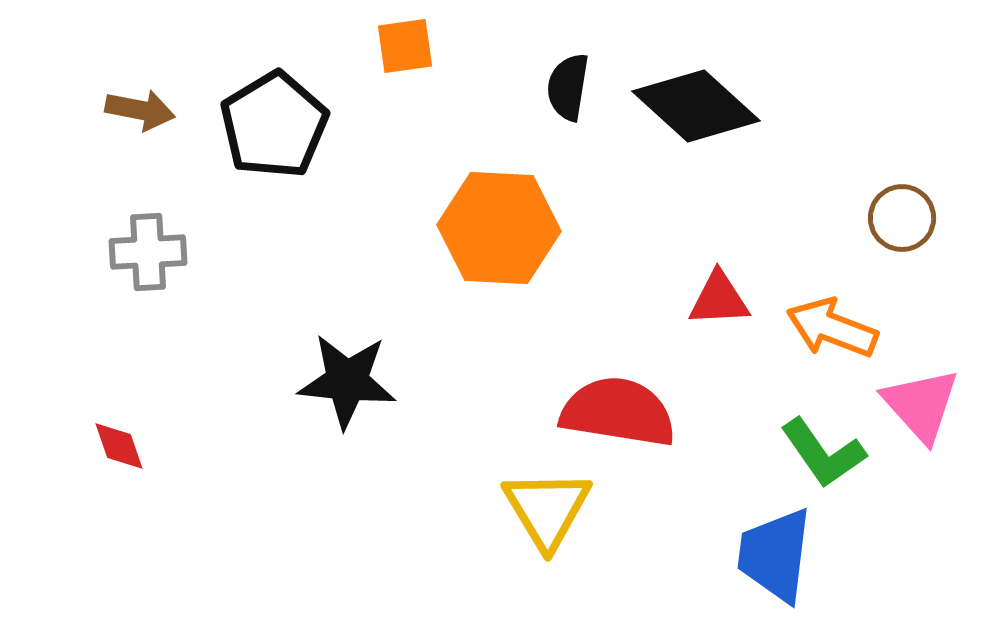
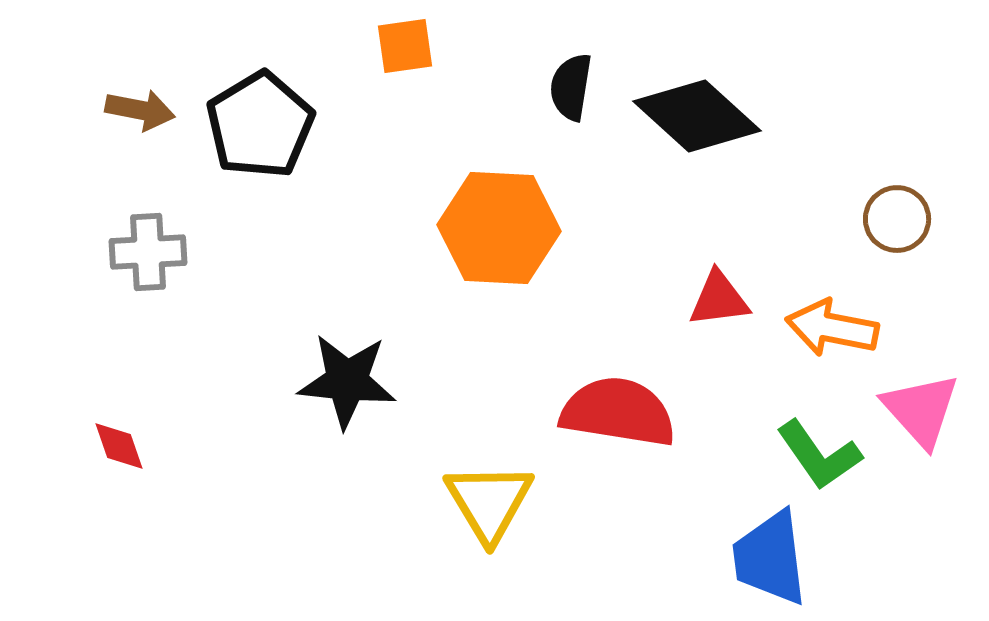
black semicircle: moved 3 px right
black diamond: moved 1 px right, 10 px down
black pentagon: moved 14 px left
brown circle: moved 5 px left, 1 px down
red triangle: rotated 4 degrees counterclockwise
orange arrow: rotated 10 degrees counterclockwise
pink triangle: moved 5 px down
green L-shape: moved 4 px left, 2 px down
yellow triangle: moved 58 px left, 7 px up
blue trapezoid: moved 5 px left, 3 px down; rotated 14 degrees counterclockwise
